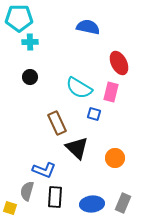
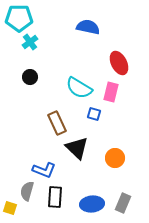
cyan cross: rotated 35 degrees counterclockwise
